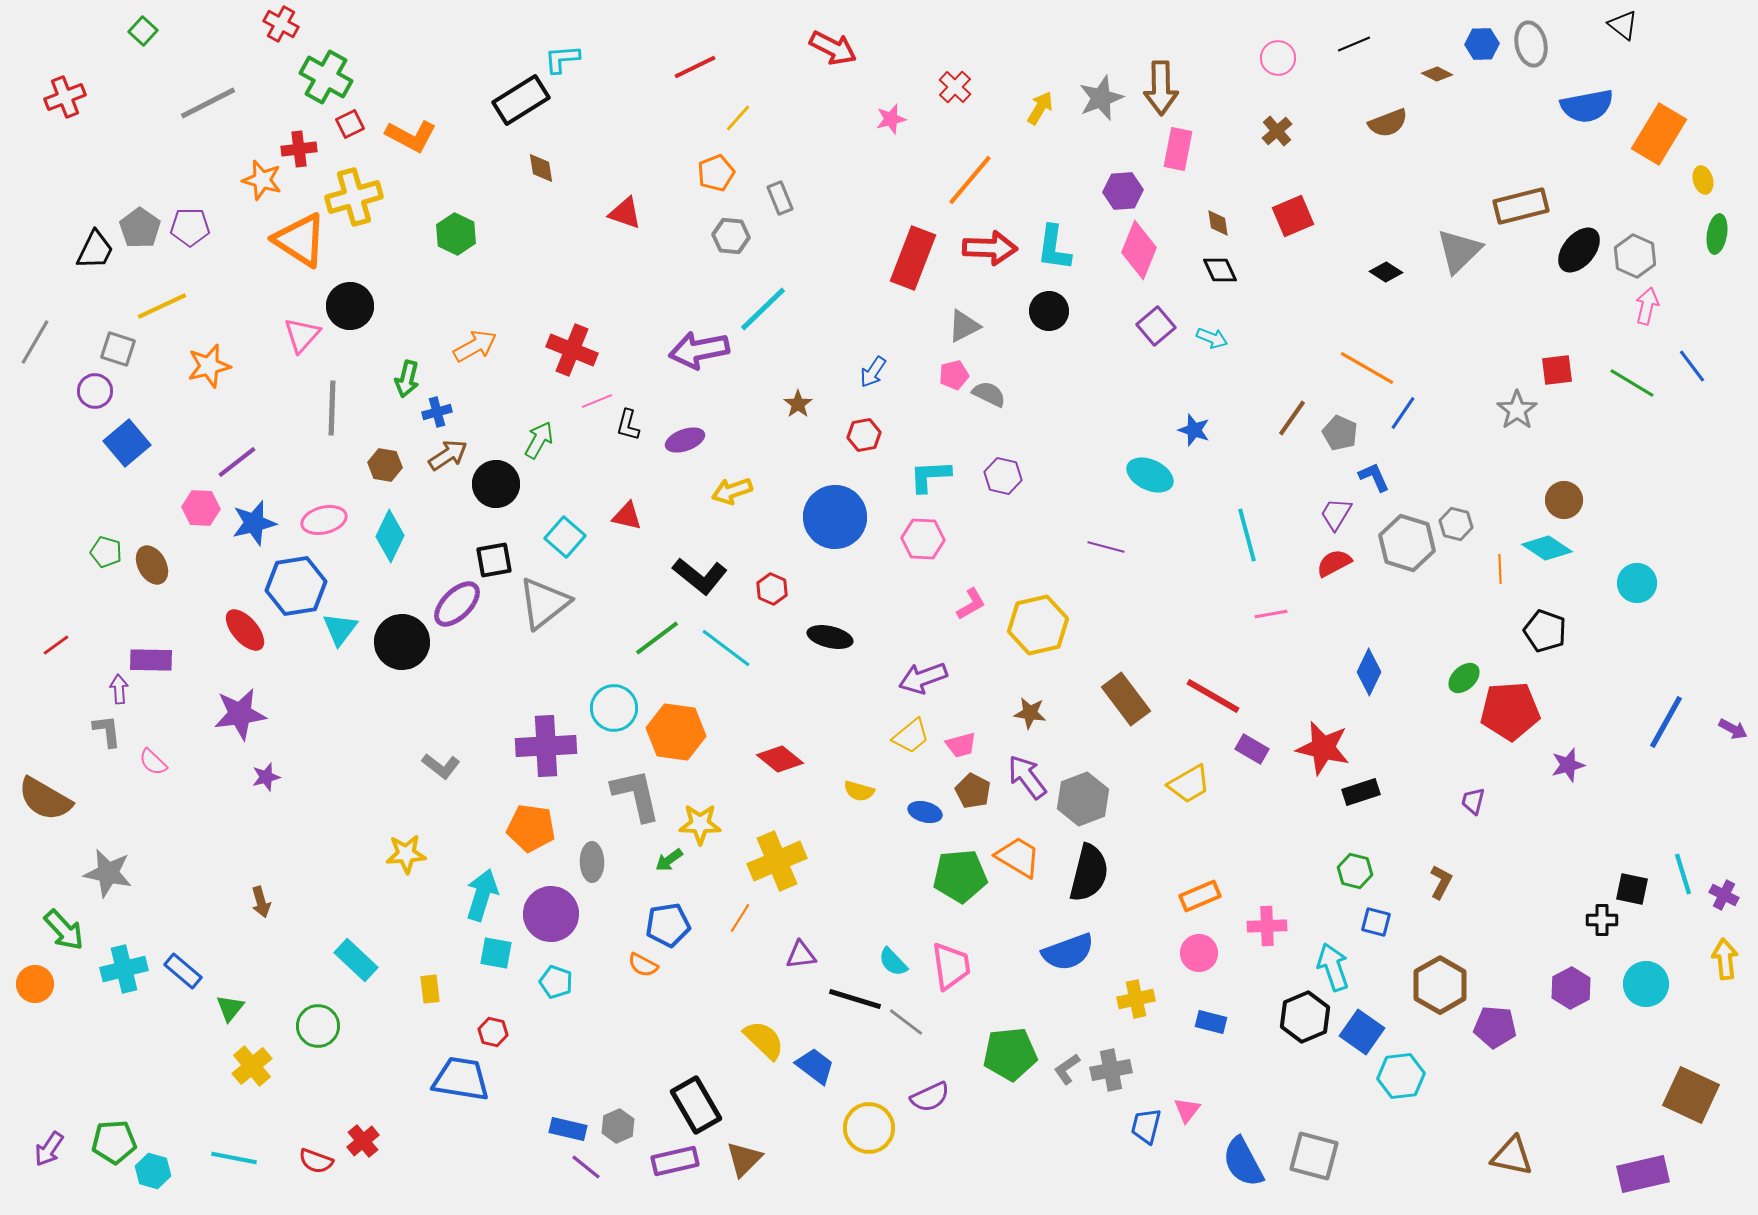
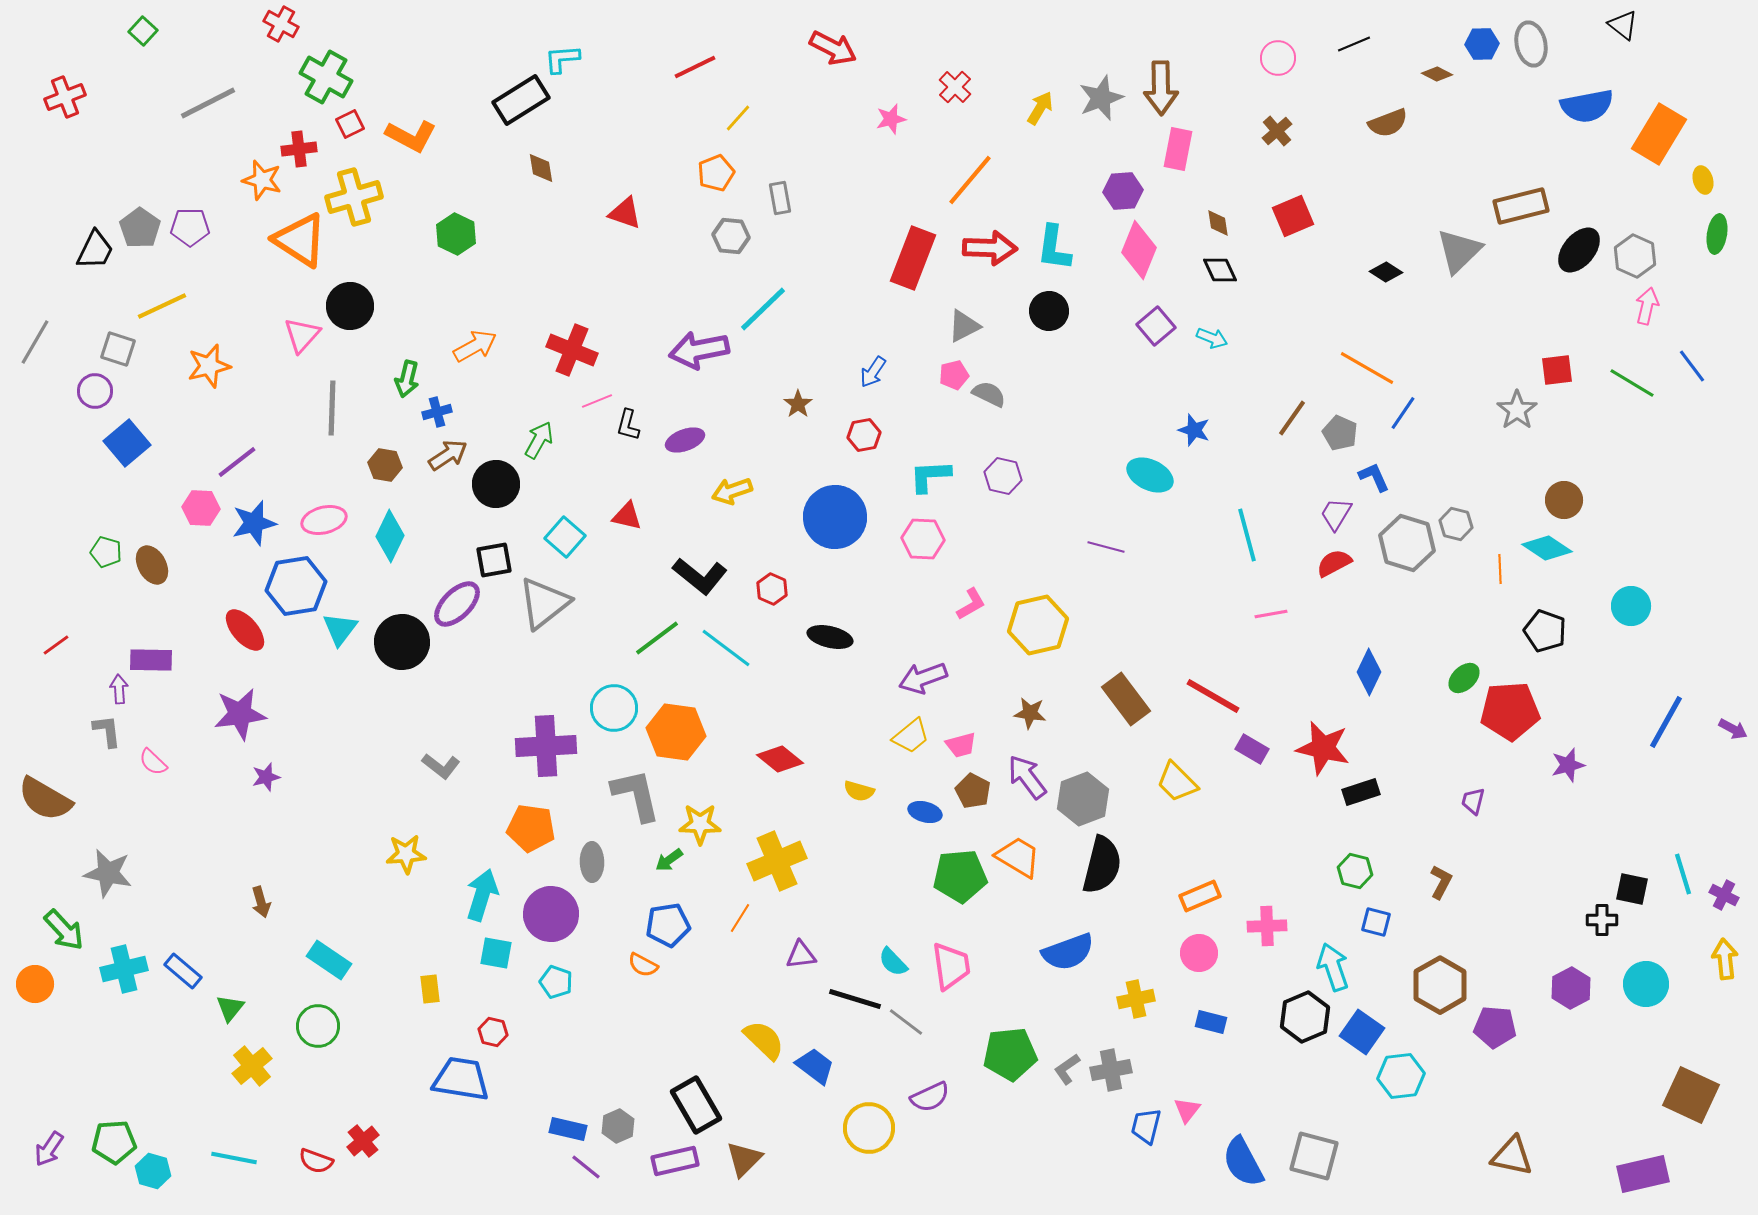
gray rectangle at (780, 198): rotated 12 degrees clockwise
cyan circle at (1637, 583): moved 6 px left, 23 px down
yellow trapezoid at (1189, 784): moved 12 px left, 2 px up; rotated 75 degrees clockwise
black semicircle at (1089, 873): moved 13 px right, 8 px up
cyan rectangle at (356, 960): moved 27 px left; rotated 9 degrees counterclockwise
